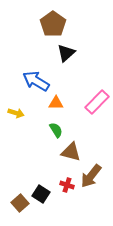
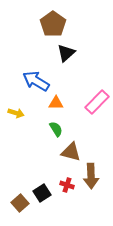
green semicircle: moved 1 px up
brown arrow: rotated 40 degrees counterclockwise
black square: moved 1 px right, 1 px up; rotated 24 degrees clockwise
